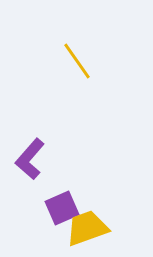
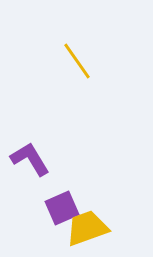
purple L-shape: rotated 108 degrees clockwise
